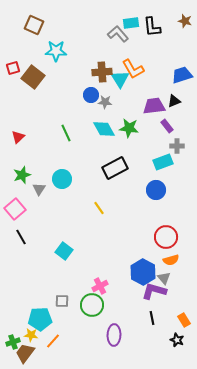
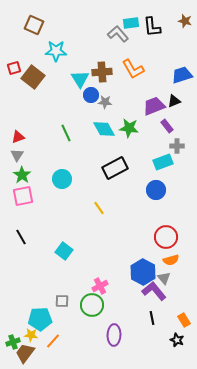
red square at (13, 68): moved 1 px right
cyan triangle at (120, 79): moved 40 px left
purple trapezoid at (154, 106): rotated 15 degrees counterclockwise
red triangle at (18, 137): rotated 24 degrees clockwise
green star at (22, 175): rotated 18 degrees counterclockwise
gray triangle at (39, 189): moved 22 px left, 34 px up
pink square at (15, 209): moved 8 px right, 13 px up; rotated 30 degrees clockwise
purple L-shape at (154, 291): rotated 35 degrees clockwise
